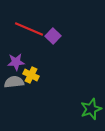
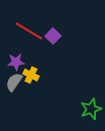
red line: moved 2 px down; rotated 8 degrees clockwise
gray semicircle: rotated 48 degrees counterclockwise
